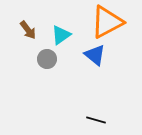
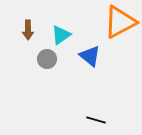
orange triangle: moved 13 px right
brown arrow: rotated 36 degrees clockwise
blue triangle: moved 5 px left, 1 px down
